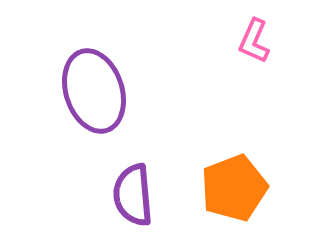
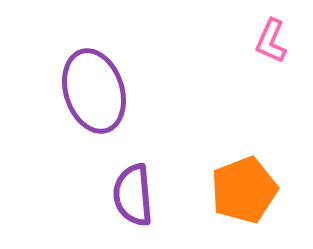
pink L-shape: moved 17 px right
orange pentagon: moved 10 px right, 2 px down
